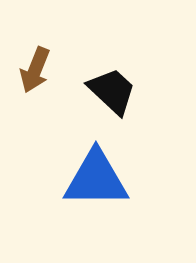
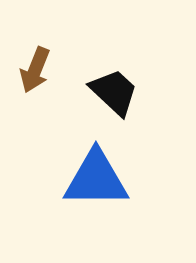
black trapezoid: moved 2 px right, 1 px down
